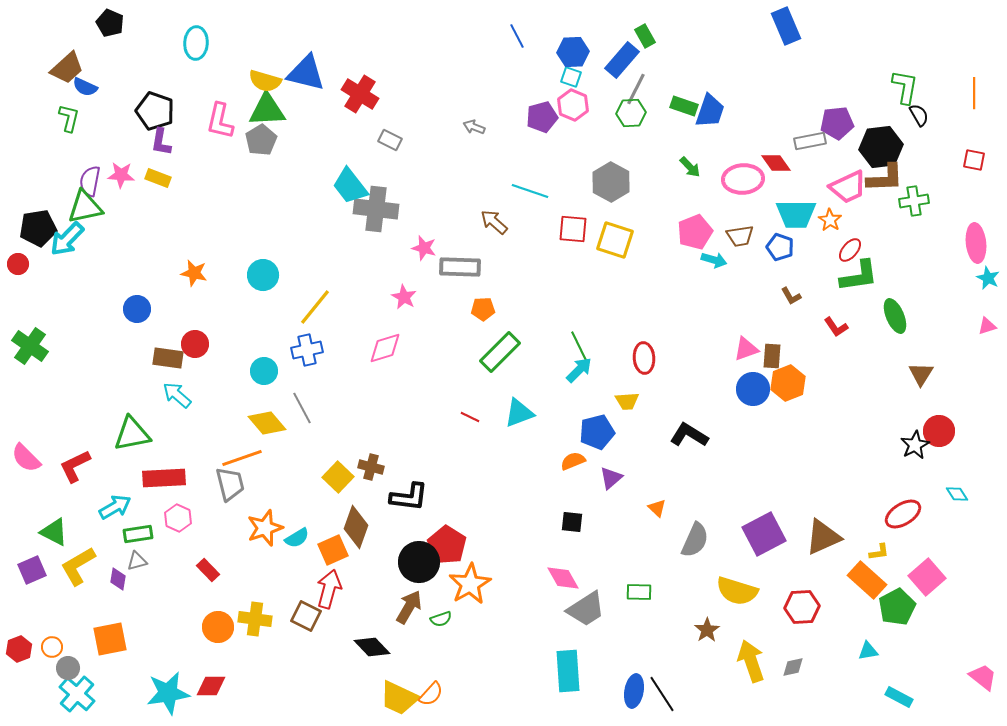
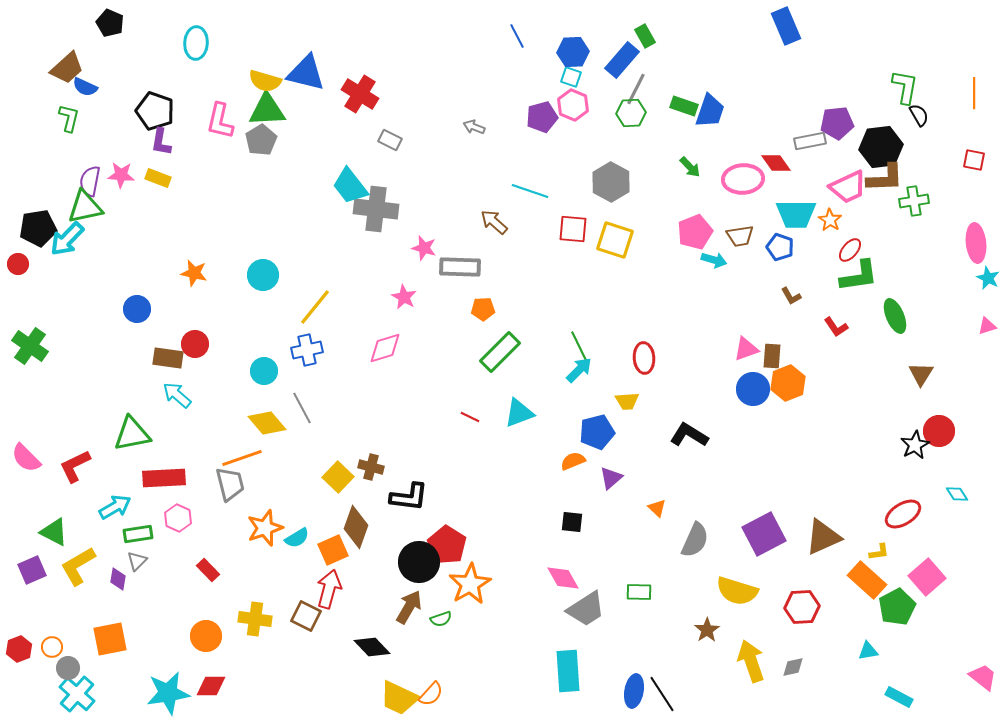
gray triangle at (137, 561): rotated 30 degrees counterclockwise
orange circle at (218, 627): moved 12 px left, 9 px down
